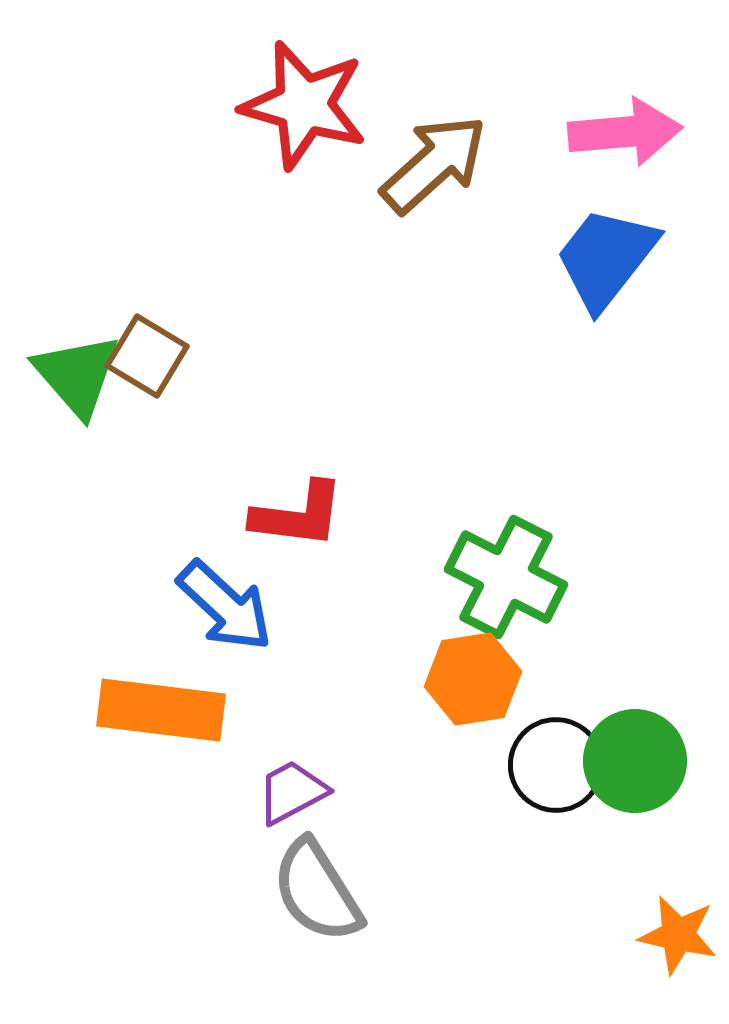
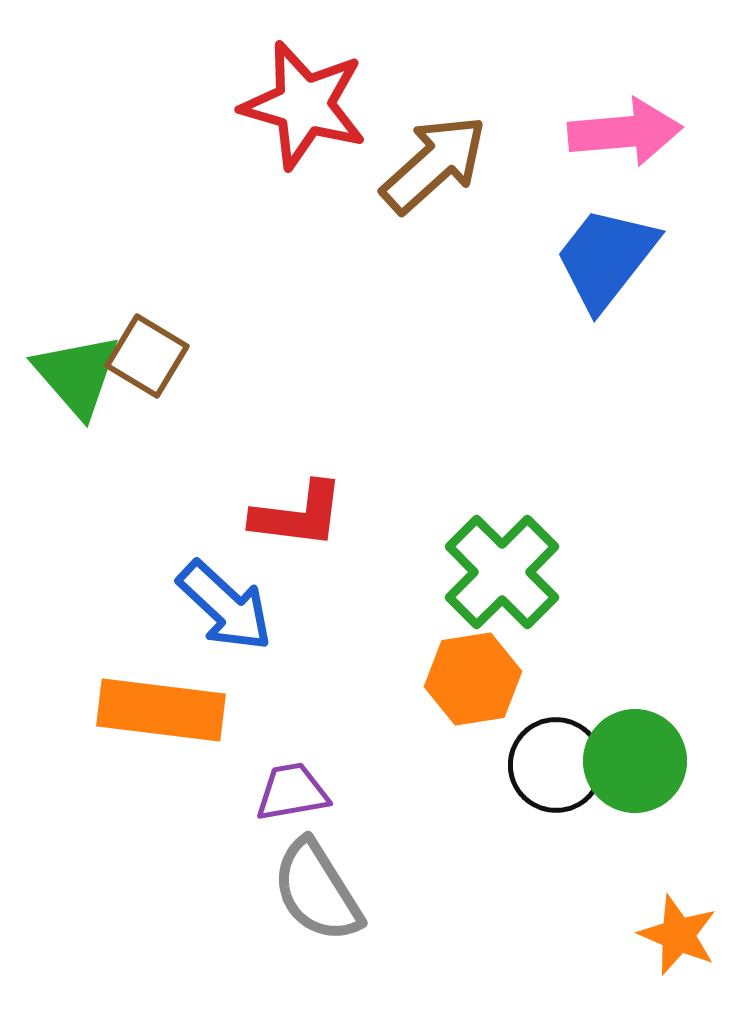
green cross: moved 4 px left, 5 px up; rotated 18 degrees clockwise
purple trapezoid: rotated 18 degrees clockwise
orange star: rotated 10 degrees clockwise
